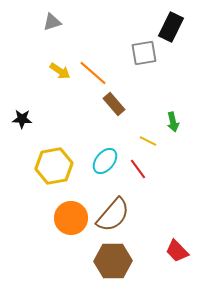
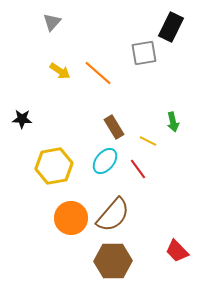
gray triangle: rotated 30 degrees counterclockwise
orange line: moved 5 px right
brown rectangle: moved 23 px down; rotated 10 degrees clockwise
